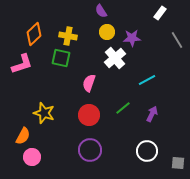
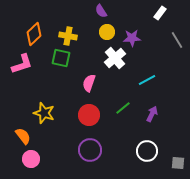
orange semicircle: rotated 66 degrees counterclockwise
pink circle: moved 1 px left, 2 px down
